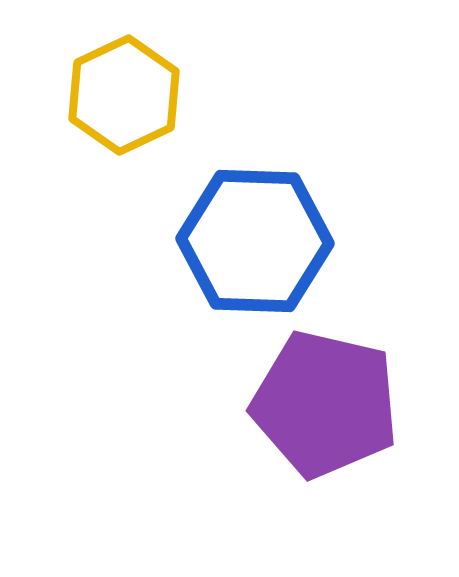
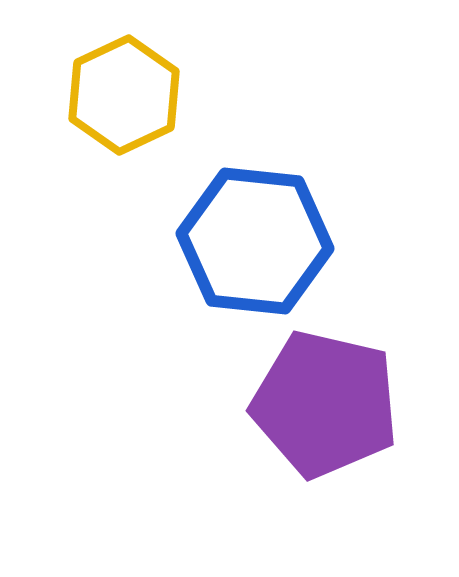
blue hexagon: rotated 4 degrees clockwise
